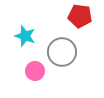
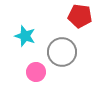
pink circle: moved 1 px right, 1 px down
